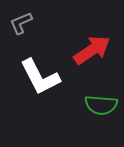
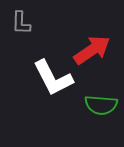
gray L-shape: rotated 65 degrees counterclockwise
white L-shape: moved 13 px right, 1 px down
